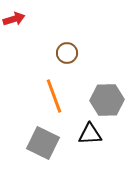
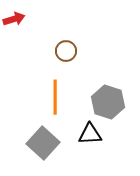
brown circle: moved 1 px left, 2 px up
orange line: moved 1 px right, 1 px down; rotated 20 degrees clockwise
gray hexagon: moved 1 px right, 2 px down; rotated 20 degrees clockwise
gray square: rotated 16 degrees clockwise
